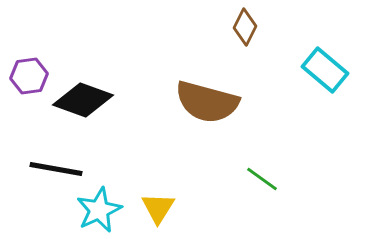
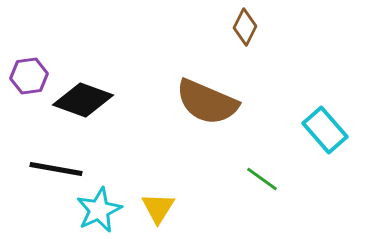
cyan rectangle: moved 60 px down; rotated 9 degrees clockwise
brown semicircle: rotated 8 degrees clockwise
